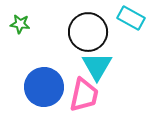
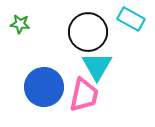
cyan rectangle: moved 1 px down
